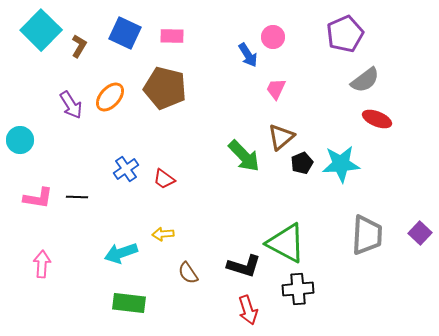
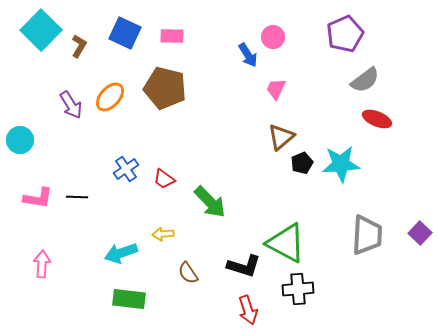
green arrow: moved 34 px left, 46 px down
green rectangle: moved 4 px up
